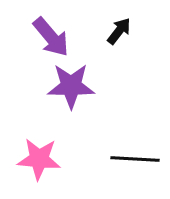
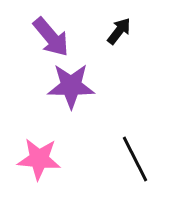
black line: rotated 60 degrees clockwise
